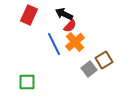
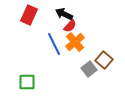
brown square: rotated 18 degrees counterclockwise
